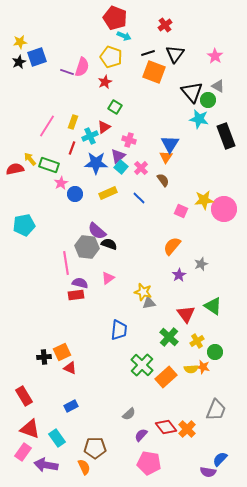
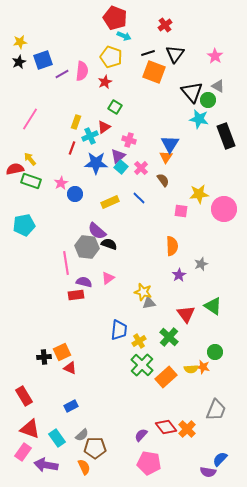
blue square at (37, 57): moved 6 px right, 3 px down
pink semicircle at (82, 67): moved 4 px down; rotated 12 degrees counterclockwise
purple line at (67, 72): moved 5 px left, 2 px down; rotated 48 degrees counterclockwise
yellow rectangle at (73, 122): moved 3 px right
pink line at (47, 126): moved 17 px left, 7 px up
green rectangle at (49, 165): moved 18 px left, 16 px down
yellow rectangle at (108, 193): moved 2 px right, 9 px down
yellow star at (204, 200): moved 5 px left, 6 px up
pink square at (181, 211): rotated 16 degrees counterclockwise
orange semicircle at (172, 246): rotated 138 degrees clockwise
purple semicircle at (80, 283): moved 4 px right, 1 px up
yellow cross at (197, 341): moved 58 px left
gray semicircle at (129, 414): moved 47 px left, 21 px down
